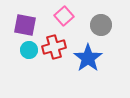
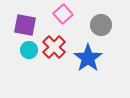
pink square: moved 1 px left, 2 px up
red cross: rotated 30 degrees counterclockwise
